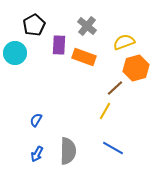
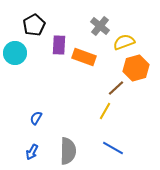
gray cross: moved 13 px right
brown line: moved 1 px right
blue semicircle: moved 2 px up
blue arrow: moved 5 px left, 2 px up
